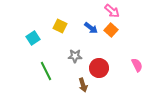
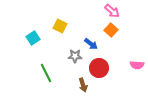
blue arrow: moved 16 px down
pink semicircle: rotated 120 degrees clockwise
green line: moved 2 px down
